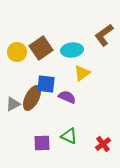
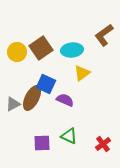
blue square: rotated 18 degrees clockwise
purple semicircle: moved 2 px left, 3 px down
